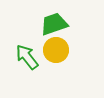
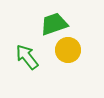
yellow circle: moved 12 px right
